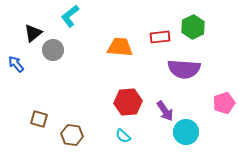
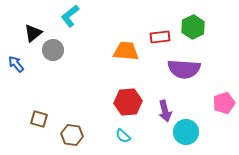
orange trapezoid: moved 6 px right, 4 px down
purple arrow: rotated 20 degrees clockwise
